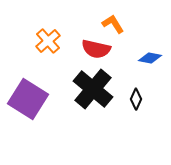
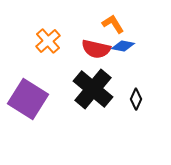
blue diamond: moved 27 px left, 12 px up
